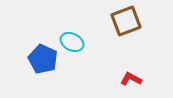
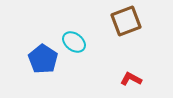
cyan ellipse: moved 2 px right; rotated 10 degrees clockwise
blue pentagon: rotated 8 degrees clockwise
